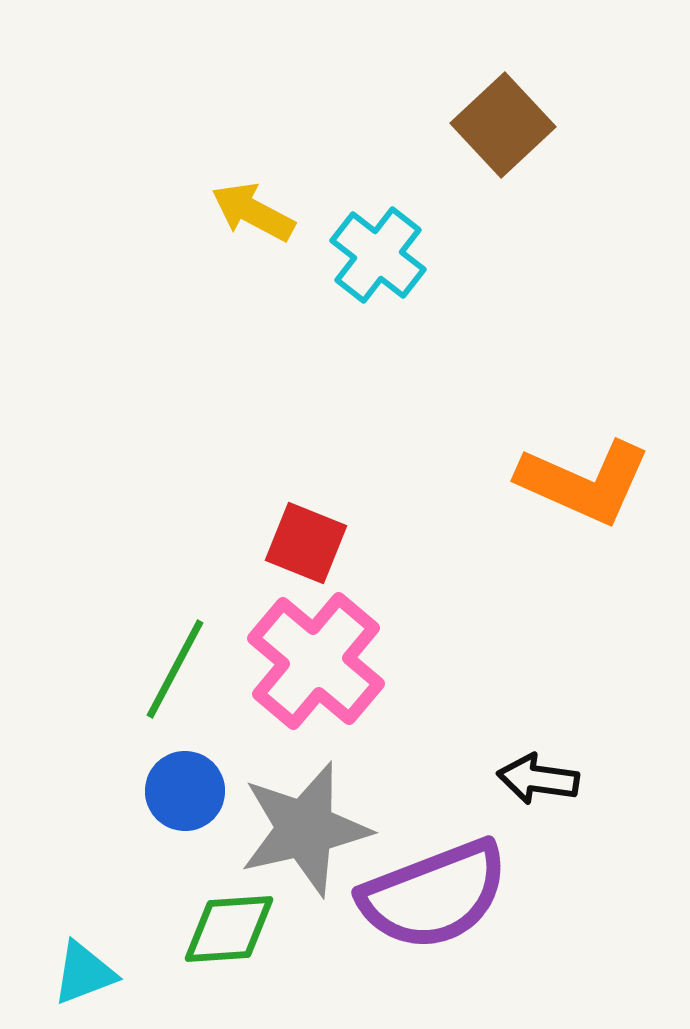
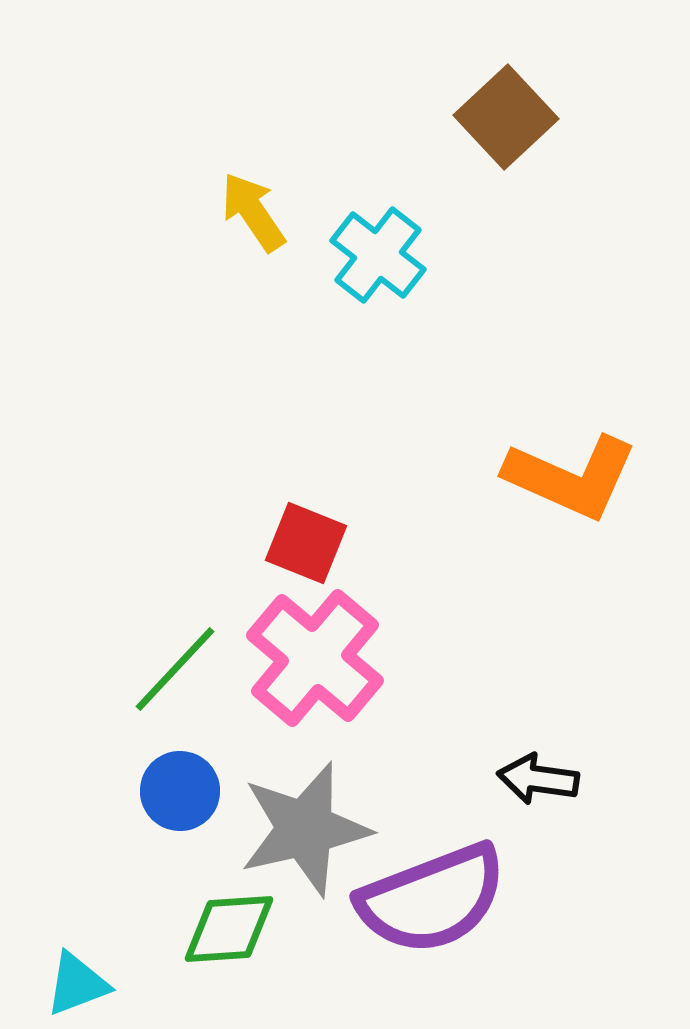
brown square: moved 3 px right, 8 px up
yellow arrow: rotated 28 degrees clockwise
orange L-shape: moved 13 px left, 5 px up
pink cross: moved 1 px left, 3 px up
green line: rotated 15 degrees clockwise
blue circle: moved 5 px left
purple semicircle: moved 2 px left, 4 px down
cyan triangle: moved 7 px left, 11 px down
